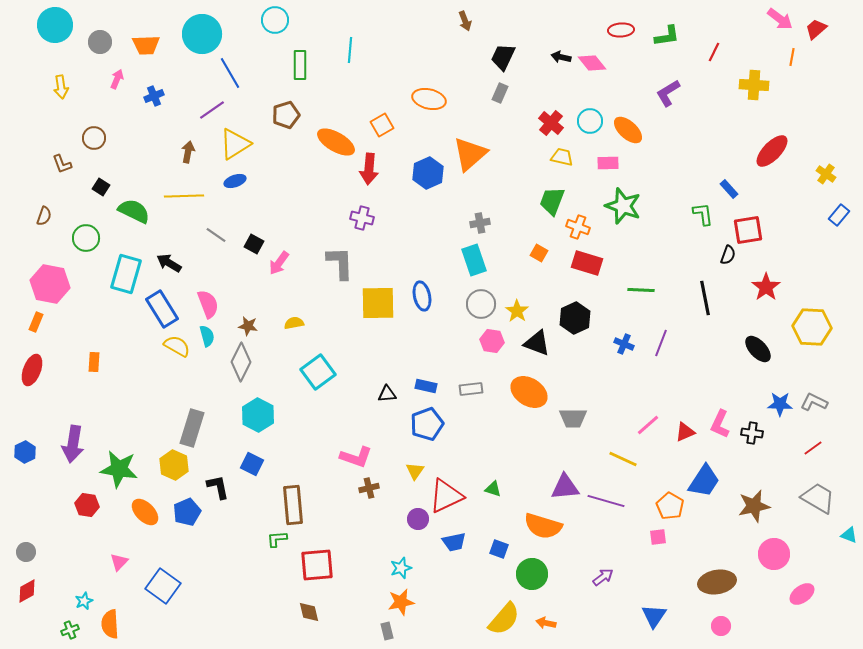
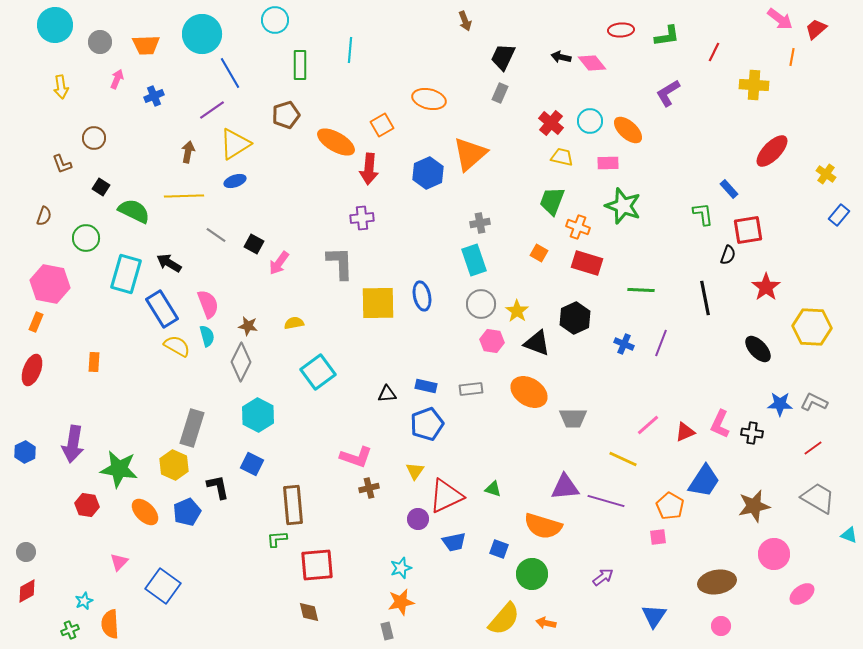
purple cross at (362, 218): rotated 20 degrees counterclockwise
